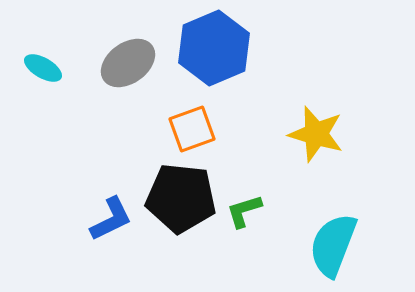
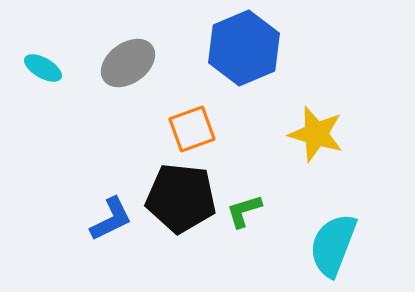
blue hexagon: moved 30 px right
